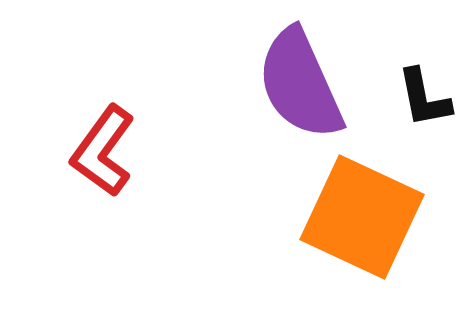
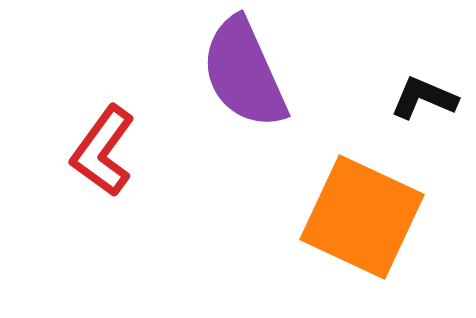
purple semicircle: moved 56 px left, 11 px up
black L-shape: rotated 124 degrees clockwise
